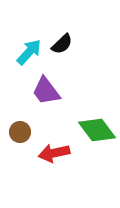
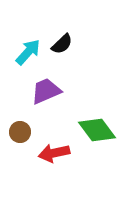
cyan arrow: moved 1 px left
purple trapezoid: rotated 104 degrees clockwise
